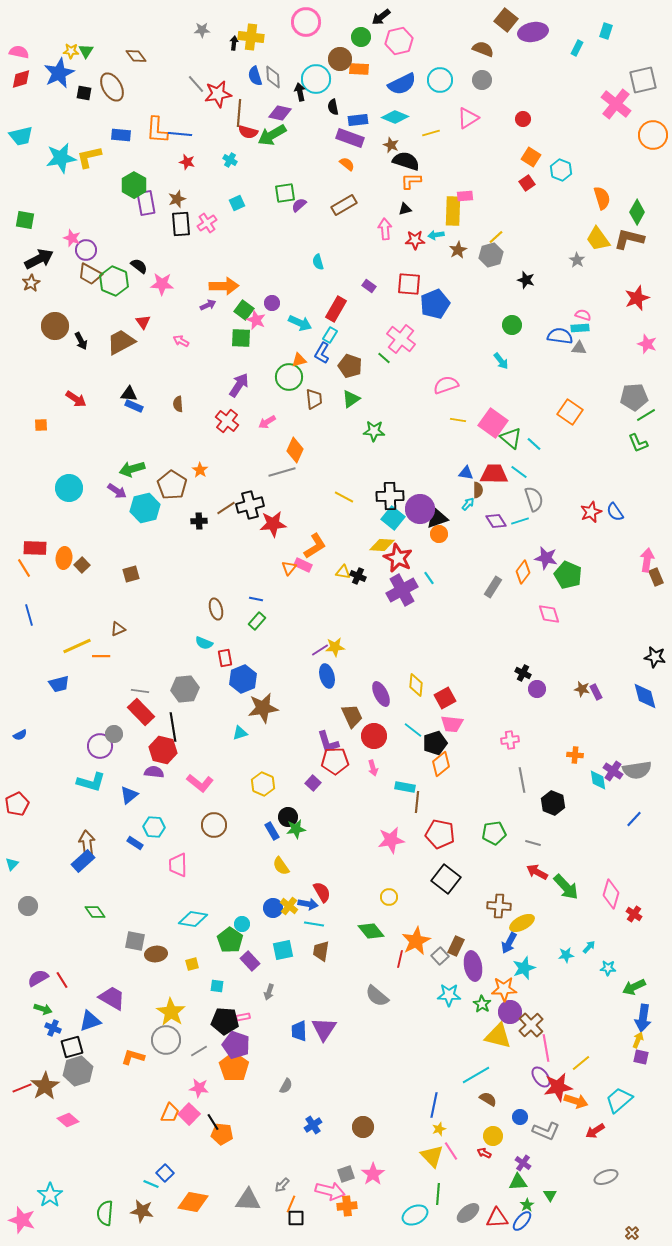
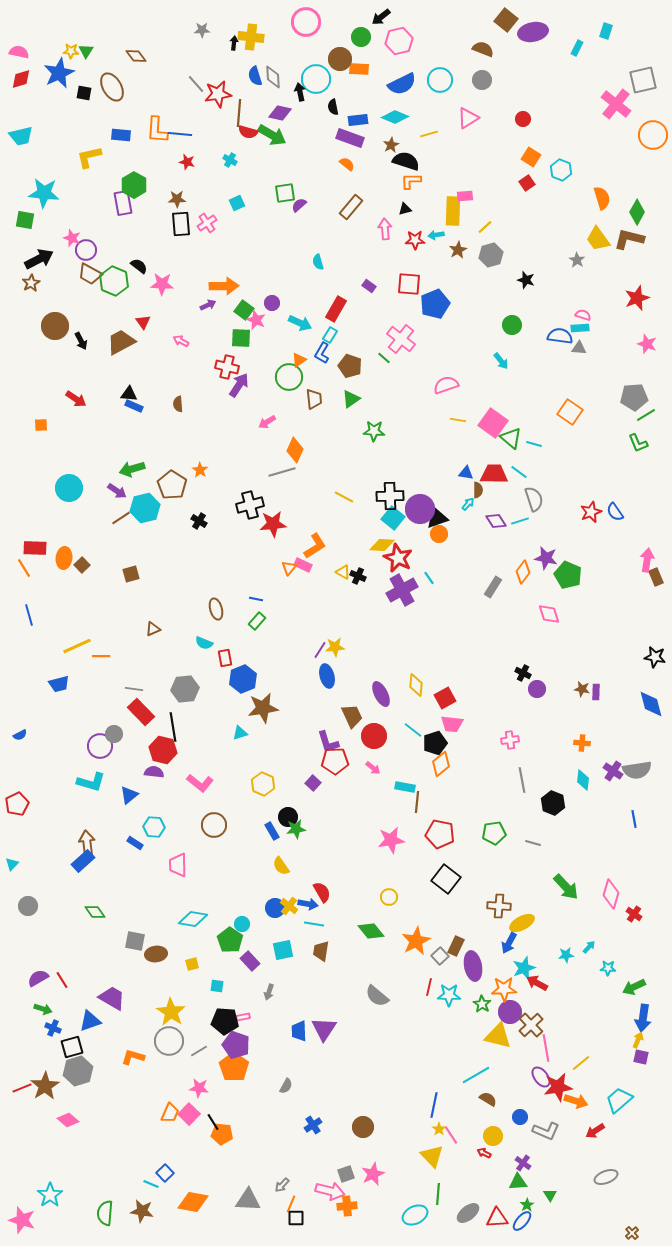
yellow line at (431, 133): moved 2 px left, 1 px down
green arrow at (272, 135): rotated 120 degrees counterclockwise
brown star at (391, 145): rotated 21 degrees clockwise
cyan star at (61, 158): moved 17 px left, 35 px down; rotated 16 degrees clockwise
brown star at (177, 199): rotated 18 degrees clockwise
purple rectangle at (146, 203): moved 23 px left
brown rectangle at (344, 205): moved 7 px right, 2 px down; rotated 20 degrees counterclockwise
yellow line at (496, 237): moved 11 px left, 10 px up
orange triangle at (299, 360): rotated 21 degrees counterclockwise
red cross at (227, 421): moved 54 px up; rotated 25 degrees counterclockwise
cyan line at (534, 444): rotated 28 degrees counterclockwise
brown line at (226, 508): moved 105 px left, 10 px down
black cross at (199, 521): rotated 35 degrees clockwise
yellow triangle at (343, 572): rotated 21 degrees clockwise
brown triangle at (118, 629): moved 35 px right
purple line at (320, 650): rotated 24 degrees counterclockwise
gray line at (140, 691): moved 6 px left, 2 px up
purple rectangle at (596, 692): rotated 28 degrees clockwise
blue diamond at (645, 696): moved 6 px right, 8 px down
orange cross at (575, 755): moved 7 px right, 12 px up
pink arrow at (373, 768): rotated 35 degrees counterclockwise
cyan diamond at (598, 780): moved 15 px left; rotated 15 degrees clockwise
blue line at (634, 819): rotated 54 degrees counterclockwise
red arrow at (537, 872): moved 111 px down
blue circle at (273, 908): moved 2 px right
red line at (400, 959): moved 29 px right, 28 px down
gray circle at (166, 1040): moved 3 px right, 1 px down
yellow star at (439, 1129): rotated 16 degrees counterclockwise
pink line at (451, 1151): moved 16 px up
pink star at (373, 1174): rotated 10 degrees clockwise
